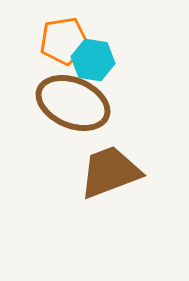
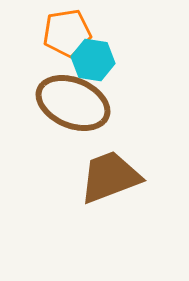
orange pentagon: moved 3 px right, 8 px up
brown trapezoid: moved 5 px down
